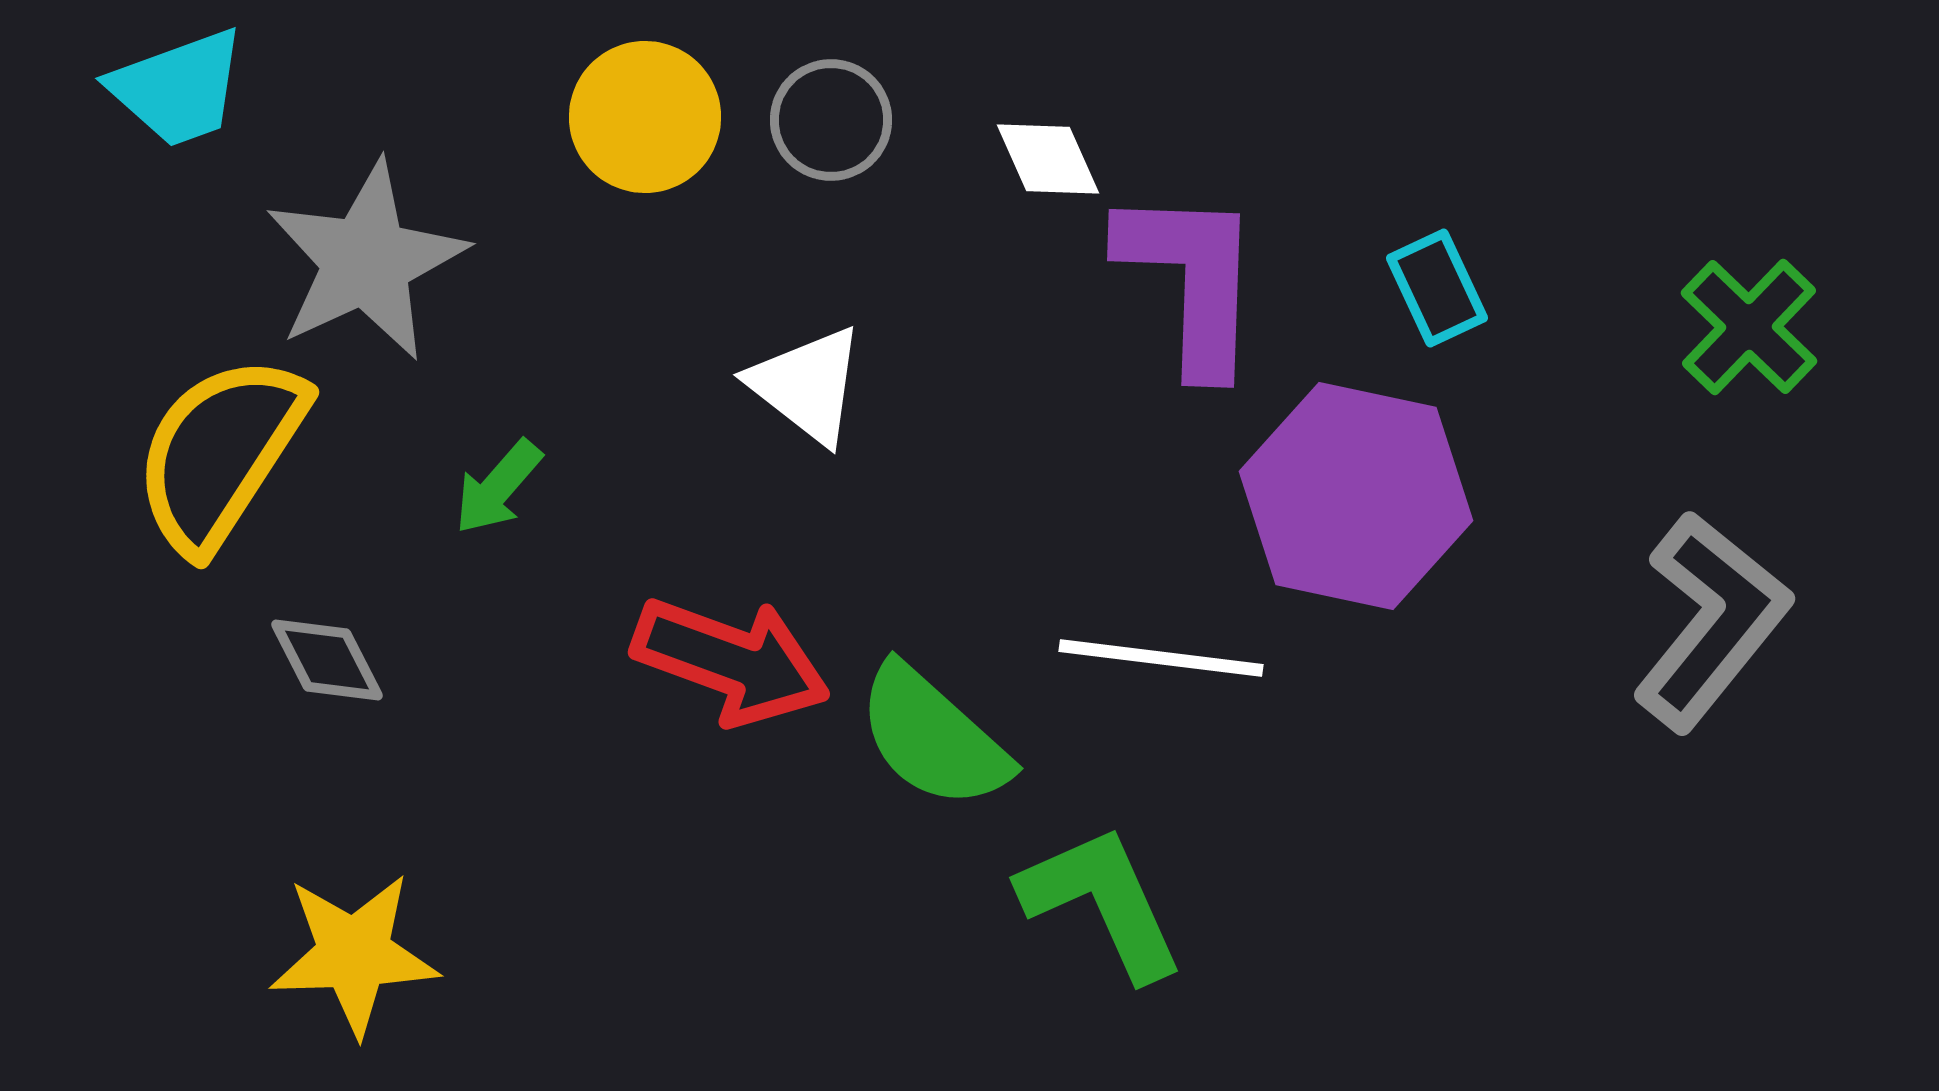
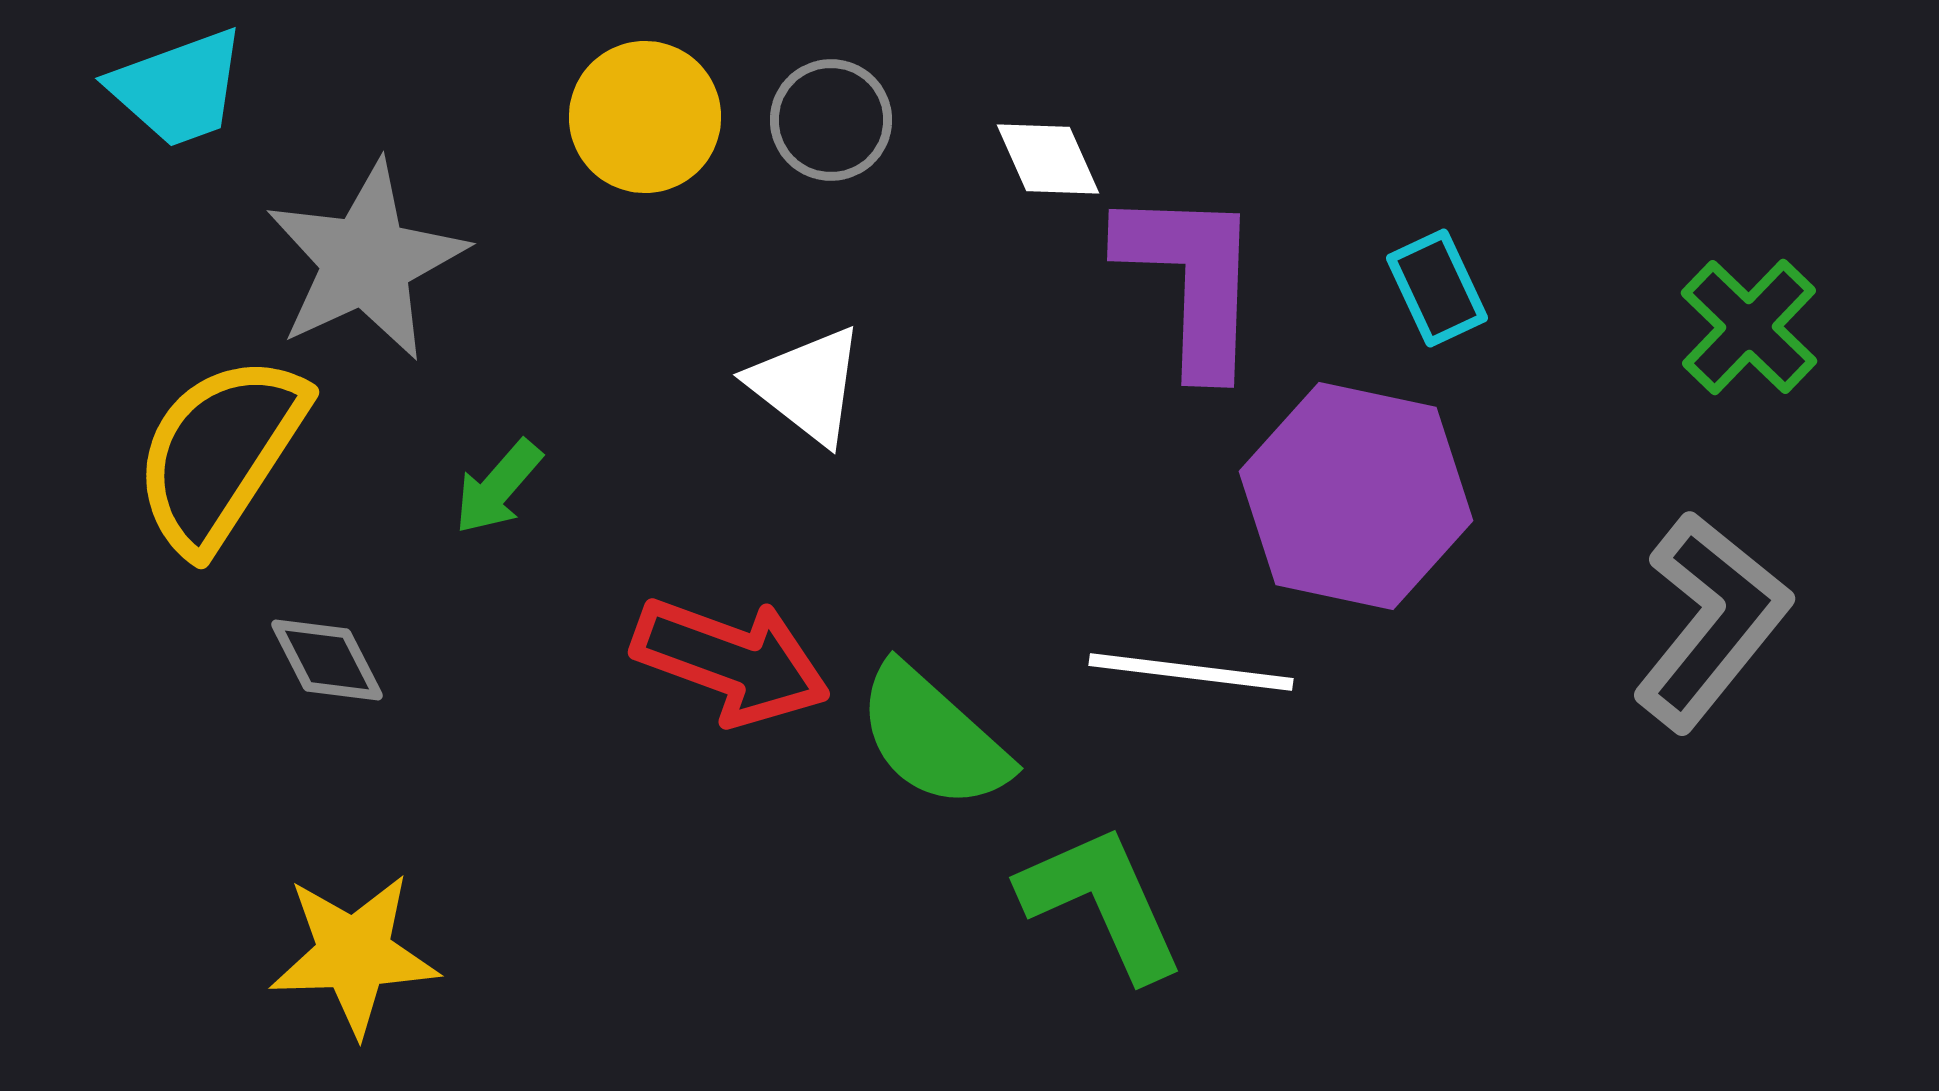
white line: moved 30 px right, 14 px down
